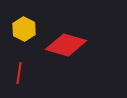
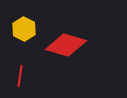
red line: moved 1 px right, 3 px down
